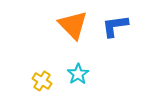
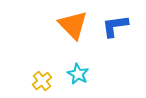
cyan star: rotated 10 degrees counterclockwise
yellow cross: rotated 18 degrees clockwise
